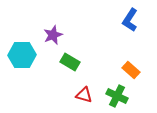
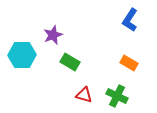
orange rectangle: moved 2 px left, 7 px up; rotated 12 degrees counterclockwise
